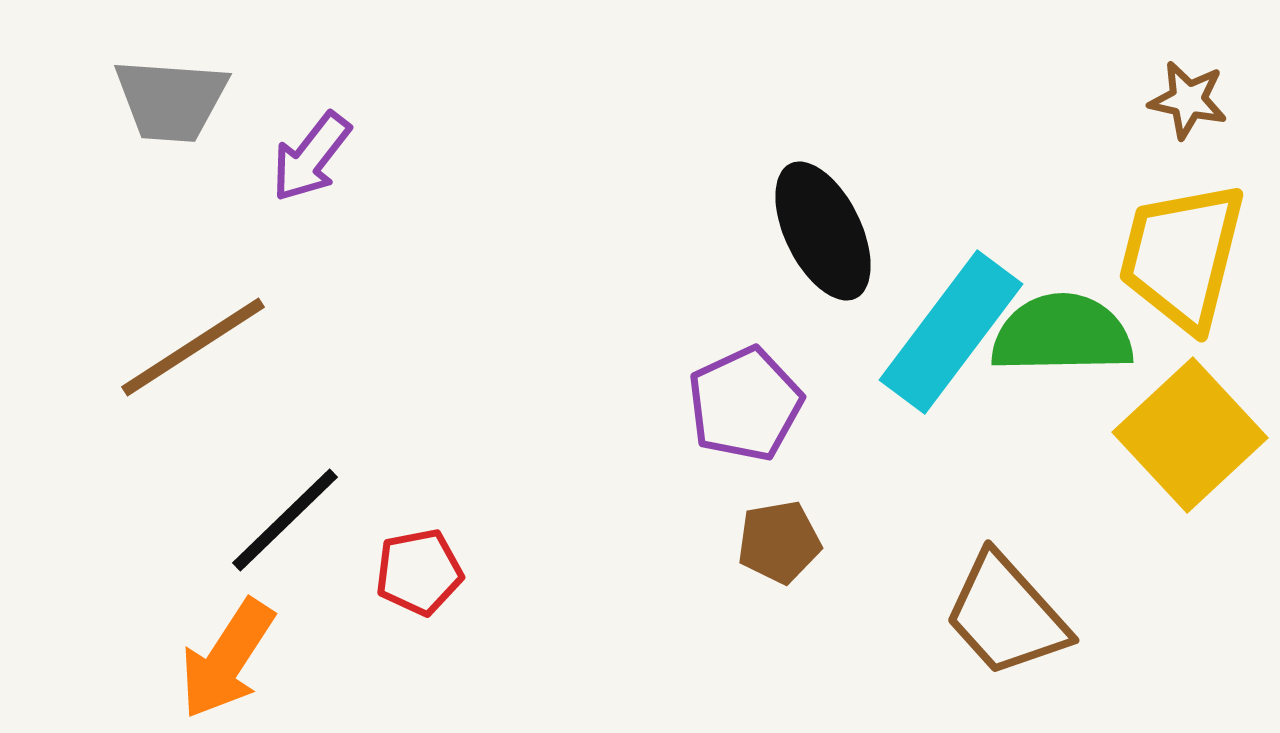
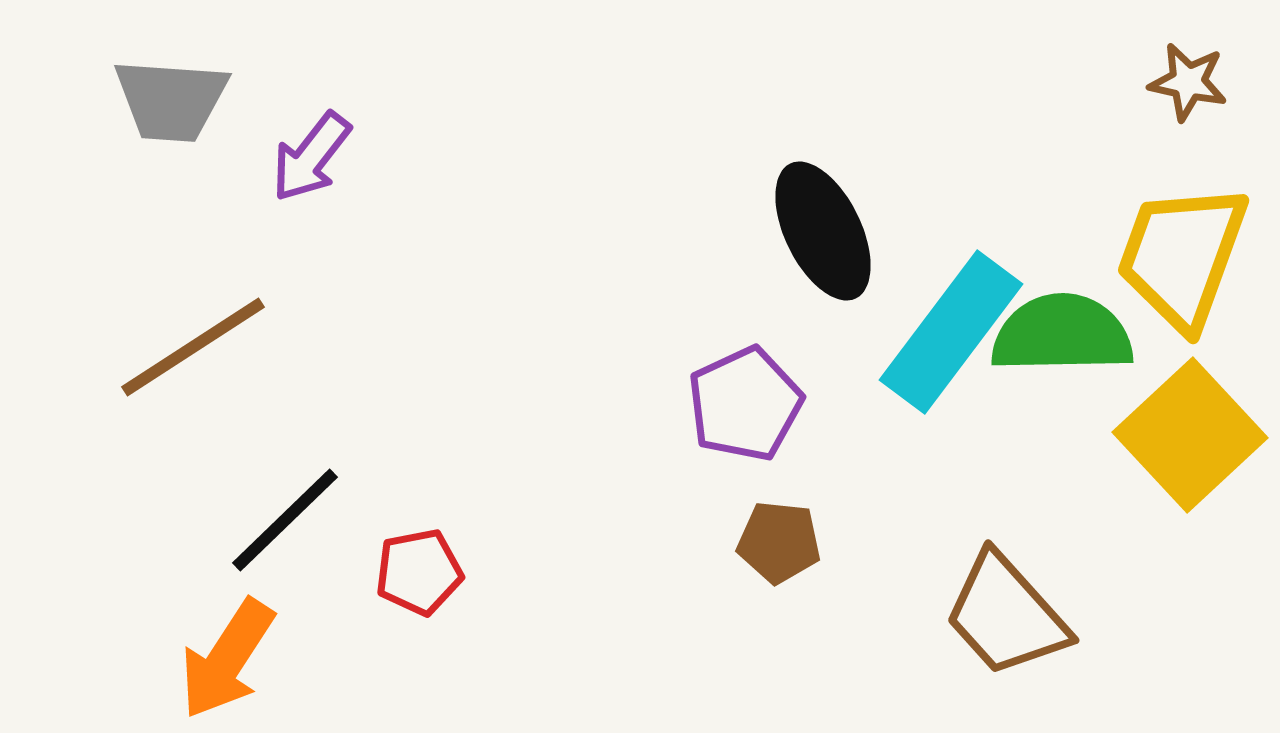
brown star: moved 18 px up
yellow trapezoid: rotated 6 degrees clockwise
brown pentagon: rotated 16 degrees clockwise
